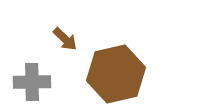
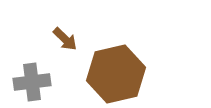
gray cross: rotated 6 degrees counterclockwise
